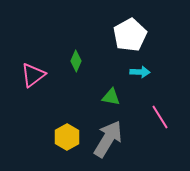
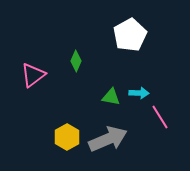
cyan arrow: moved 1 px left, 21 px down
gray arrow: rotated 36 degrees clockwise
